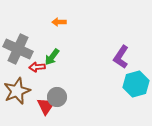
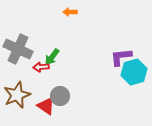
orange arrow: moved 11 px right, 10 px up
purple L-shape: rotated 50 degrees clockwise
red arrow: moved 4 px right
cyan hexagon: moved 2 px left, 12 px up
brown star: moved 4 px down
gray circle: moved 3 px right, 1 px up
red triangle: rotated 30 degrees counterclockwise
